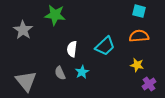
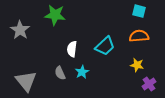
gray star: moved 3 px left
